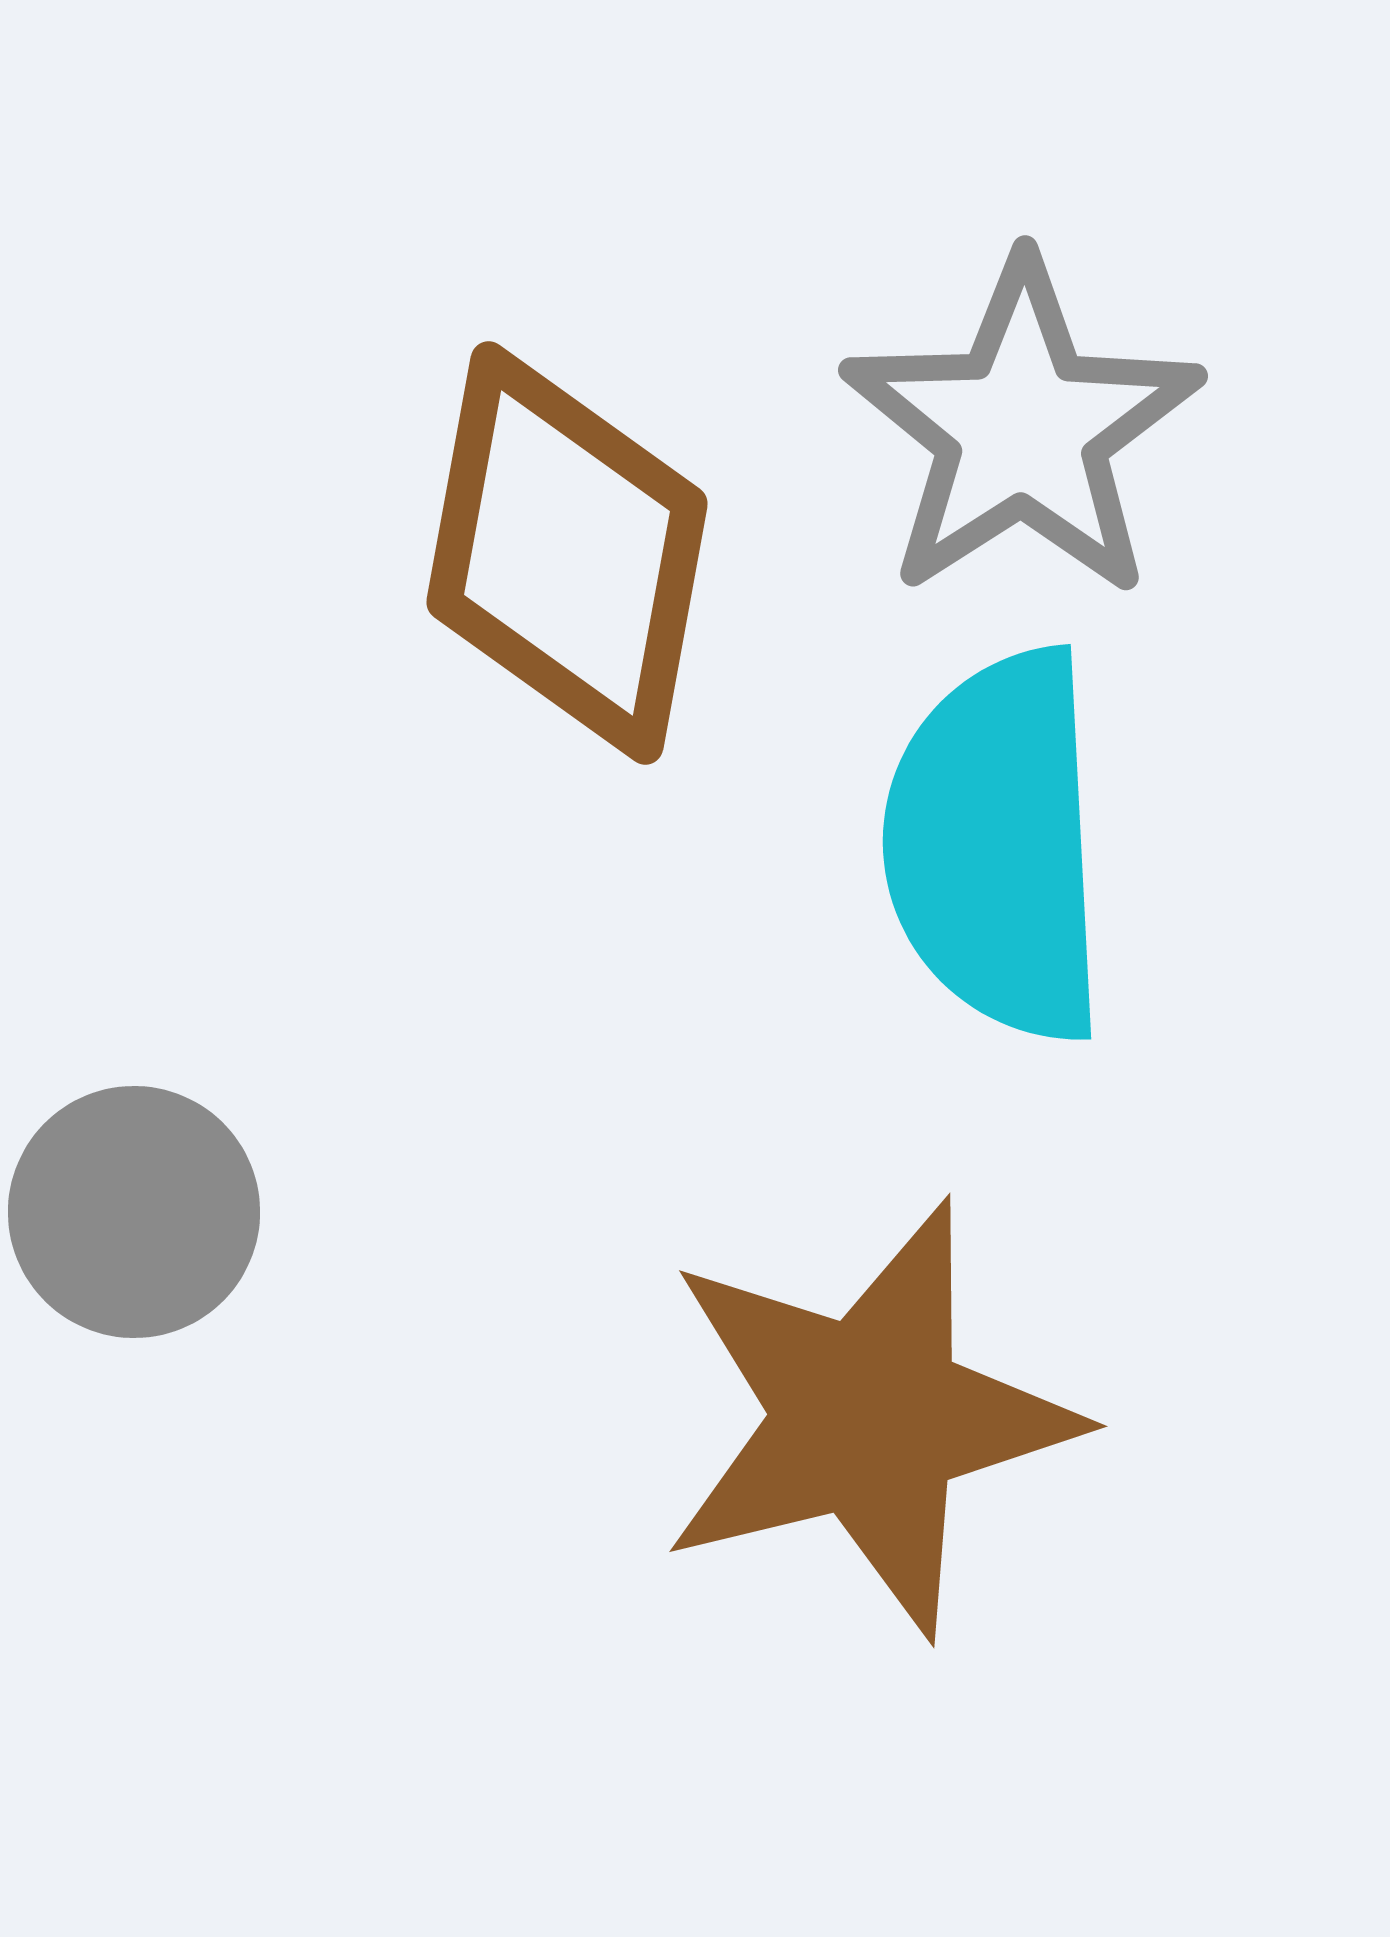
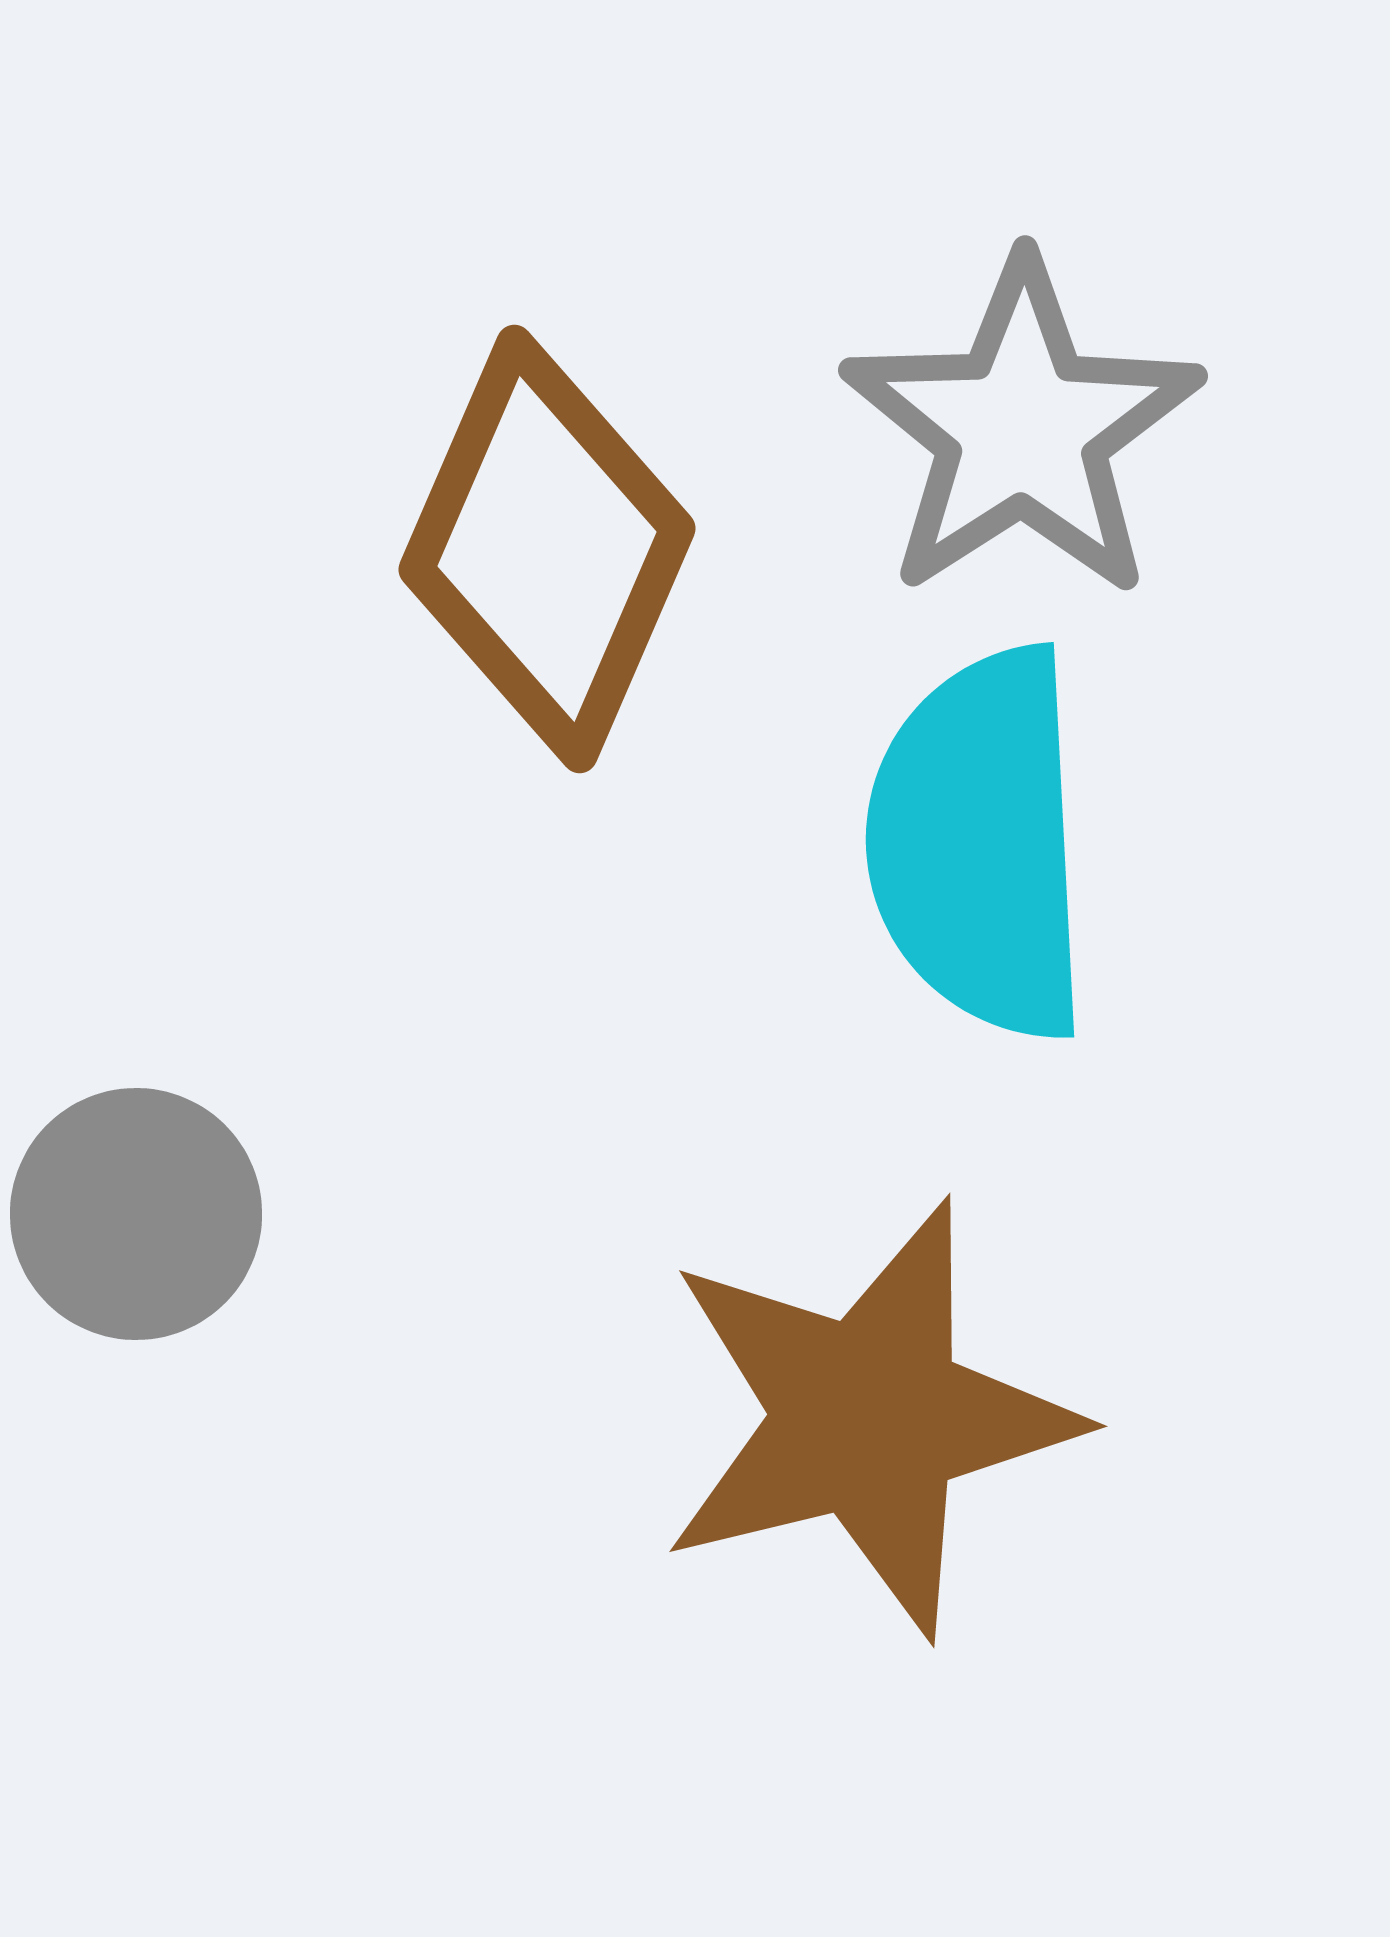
brown diamond: moved 20 px left, 4 px up; rotated 13 degrees clockwise
cyan semicircle: moved 17 px left, 2 px up
gray circle: moved 2 px right, 2 px down
